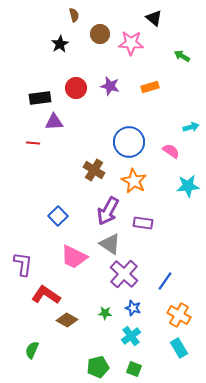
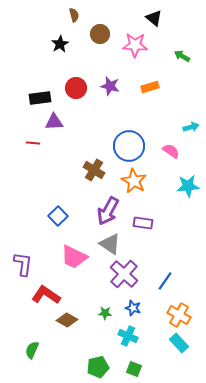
pink star: moved 4 px right, 2 px down
blue circle: moved 4 px down
cyan cross: moved 3 px left; rotated 30 degrees counterclockwise
cyan rectangle: moved 5 px up; rotated 12 degrees counterclockwise
